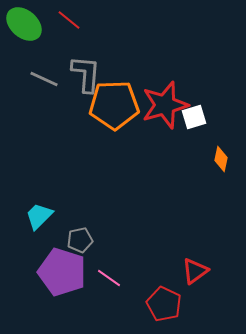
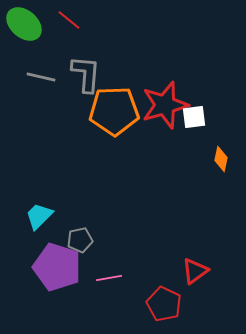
gray line: moved 3 px left, 2 px up; rotated 12 degrees counterclockwise
orange pentagon: moved 6 px down
white square: rotated 10 degrees clockwise
purple pentagon: moved 5 px left, 5 px up
pink line: rotated 45 degrees counterclockwise
